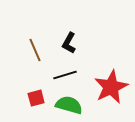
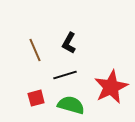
green semicircle: moved 2 px right
